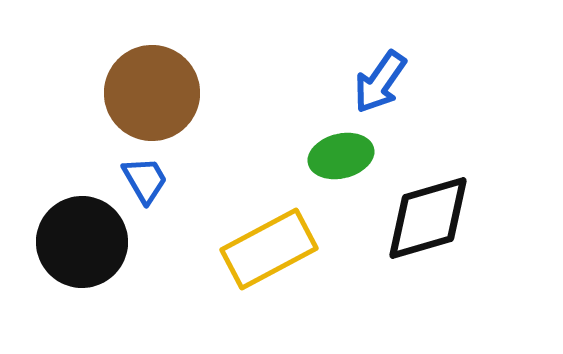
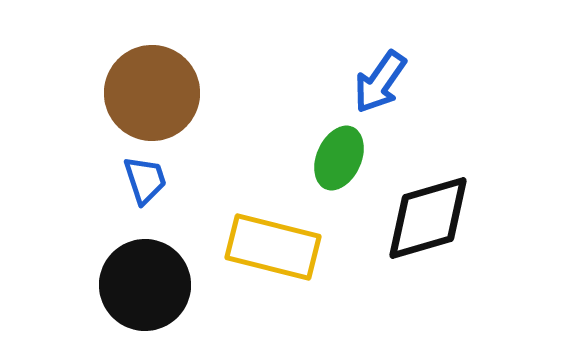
green ellipse: moved 2 px left, 2 px down; rotated 52 degrees counterclockwise
blue trapezoid: rotated 12 degrees clockwise
black circle: moved 63 px right, 43 px down
yellow rectangle: moved 4 px right, 2 px up; rotated 42 degrees clockwise
